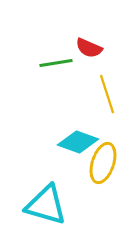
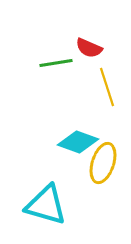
yellow line: moved 7 px up
